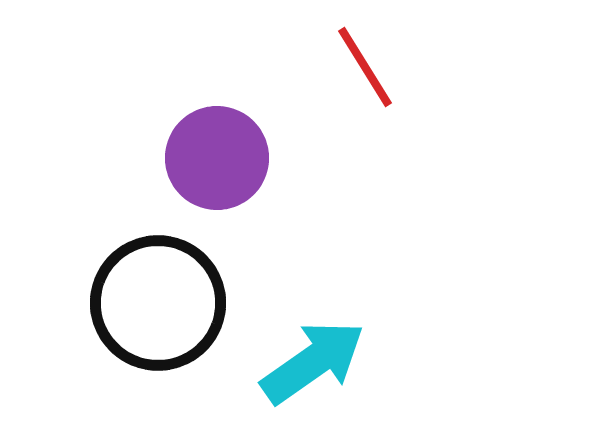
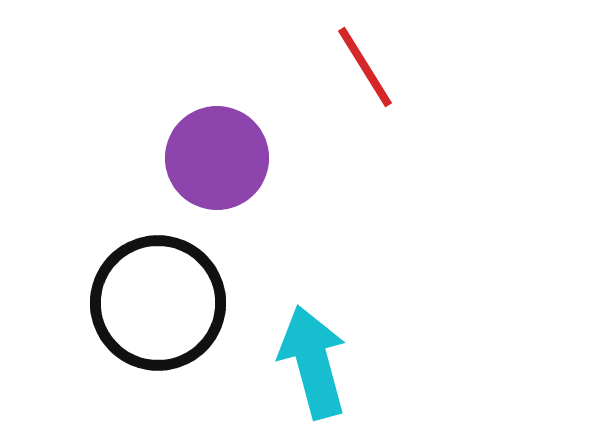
cyan arrow: rotated 70 degrees counterclockwise
